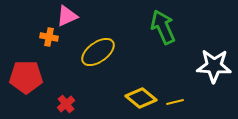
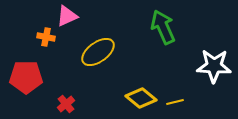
orange cross: moved 3 px left
